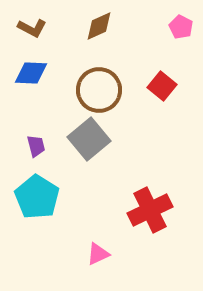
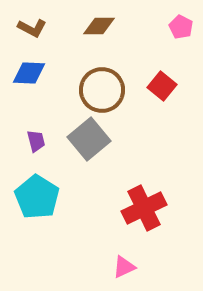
brown diamond: rotated 24 degrees clockwise
blue diamond: moved 2 px left
brown circle: moved 3 px right
purple trapezoid: moved 5 px up
red cross: moved 6 px left, 2 px up
pink triangle: moved 26 px right, 13 px down
